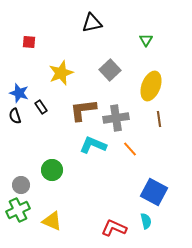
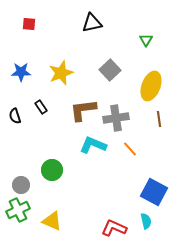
red square: moved 18 px up
blue star: moved 2 px right, 21 px up; rotated 18 degrees counterclockwise
